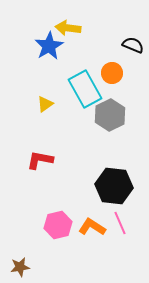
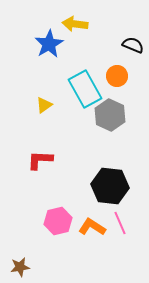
yellow arrow: moved 7 px right, 4 px up
blue star: moved 2 px up
orange circle: moved 5 px right, 3 px down
yellow triangle: moved 1 px left, 1 px down
gray hexagon: rotated 8 degrees counterclockwise
red L-shape: rotated 8 degrees counterclockwise
black hexagon: moved 4 px left
pink hexagon: moved 4 px up
